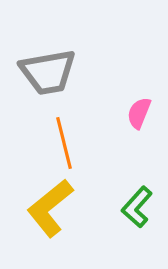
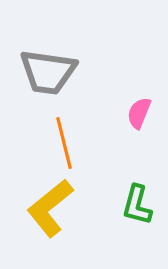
gray trapezoid: rotated 18 degrees clockwise
green L-shape: moved 2 px up; rotated 27 degrees counterclockwise
